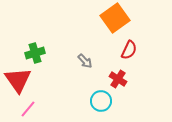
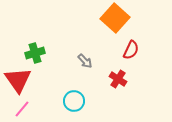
orange square: rotated 12 degrees counterclockwise
red semicircle: moved 2 px right
cyan circle: moved 27 px left
pink line: moved 6 px left
